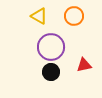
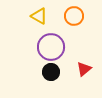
red triangle: moved 4 px down; rotated 28 degrees counterclockwise
